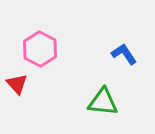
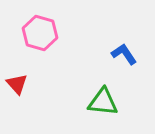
pink hexagon: moved 16 px up; rotated 12 degrees counterclockwise
